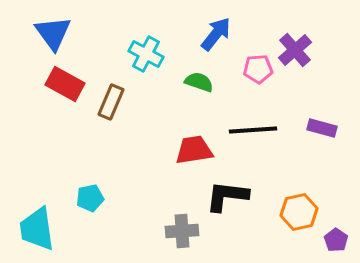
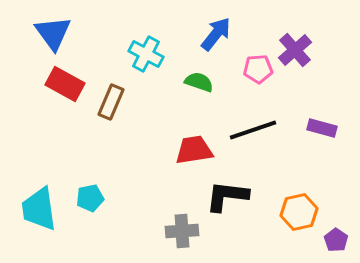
black line: rotated 15 degrees counterclockwise
cyan trapezoid: moved 2 px right, 20 px up
